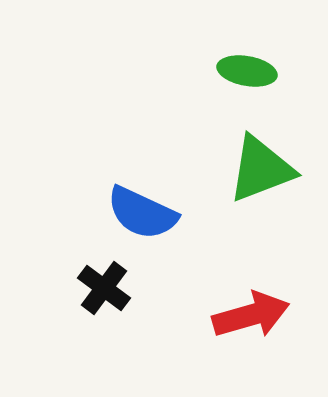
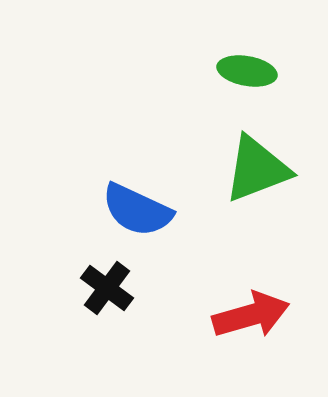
green triangle: moved 4 px left
blue semicircle: moved 5 px left, 3 px up
black cross: moved 3 px right
